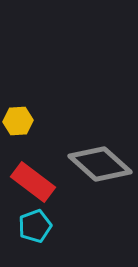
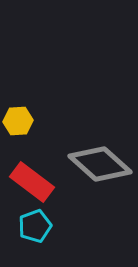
red rectangle: moved 1 px left
